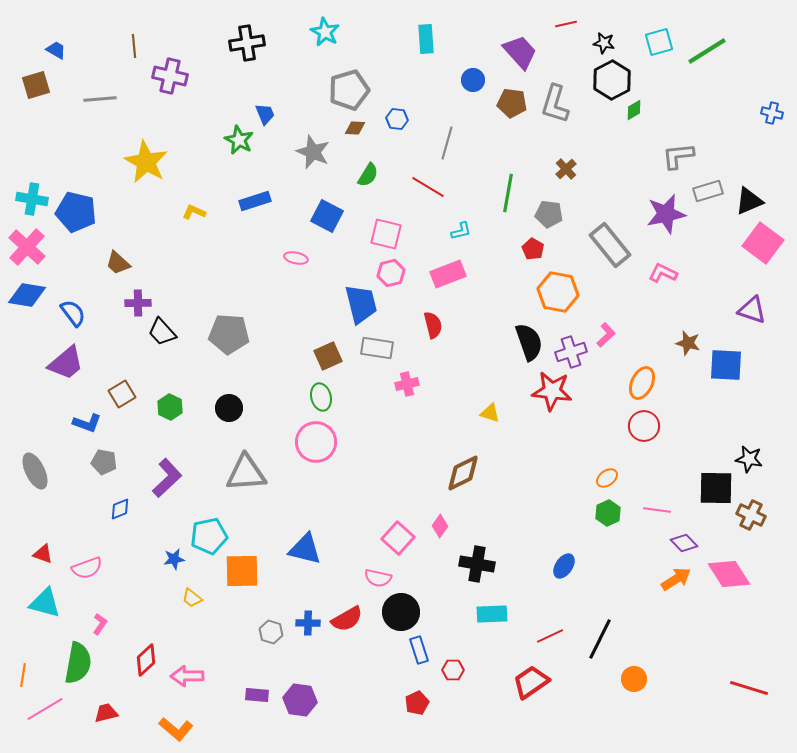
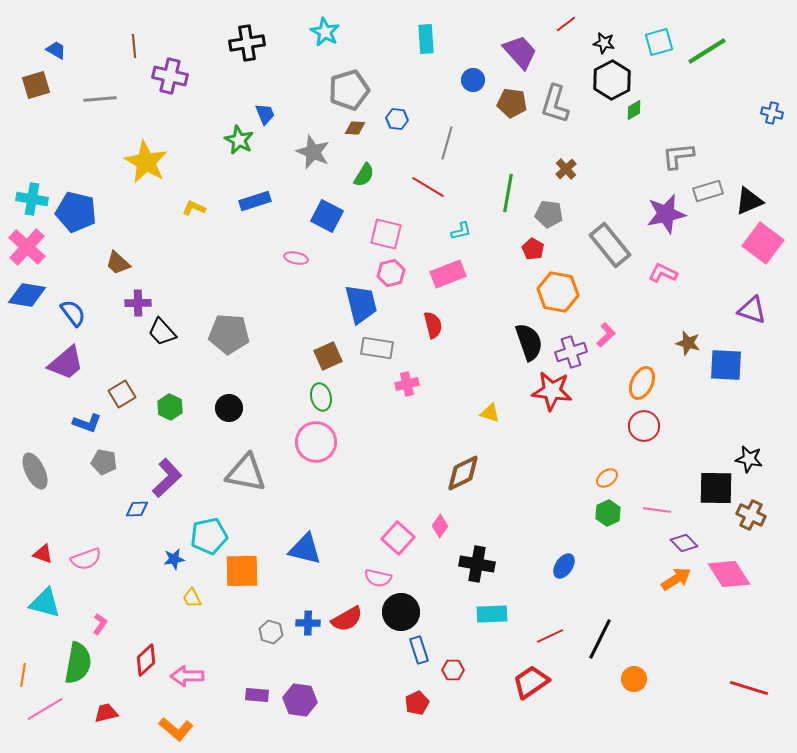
red line at (566, 24): rotated 25 degrees counterclockwise
green semicircle at (368, 175): moved 4 px left
yellow L-shape at (194, 212): moved 4 px up
gray triangle at (246, 473): rotated 15 degrees clockwise
blue diamond at (120, 509): moved 17 px right; rotated 20 degrees clockwise
pink semicircle at (87, 568): moved 1 px left, 9 px up
yellow trapezoid at (192, 598): rotated 25 degrees clockwise
